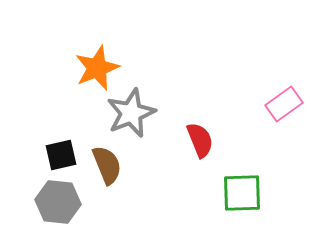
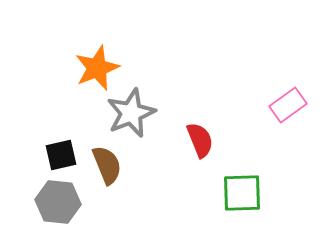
pink rectangle: moved 4 px right, 1 px down
